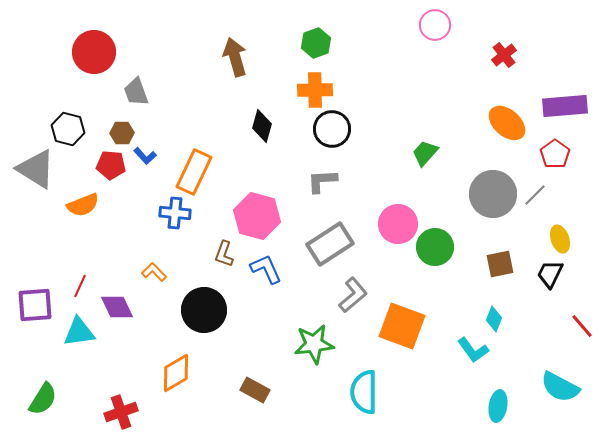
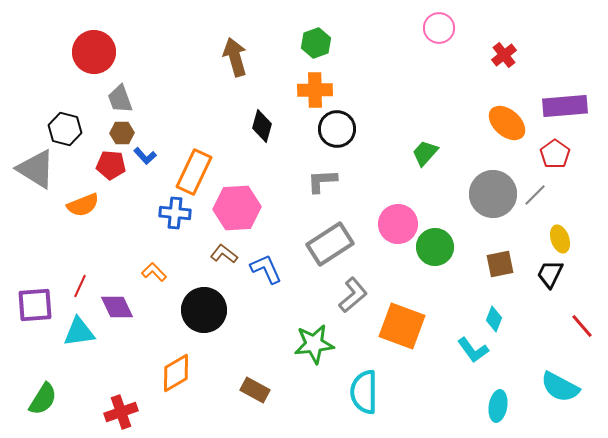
pink circle at (435, 25): moved 4 px right, 3 px down
gray trapezoid at (136, 92): moved 16 px left, 7 px down
black hexagon at (68, 129): moved 3 px left
black circle at (332, 129): moved 5 px right
pink hexagon at (257, 216): moved 20 px left, 8 px up; rotated 18 degrees counterclockwise
brown L-shape at (224, 254): rotated 108 degrees clockwise
